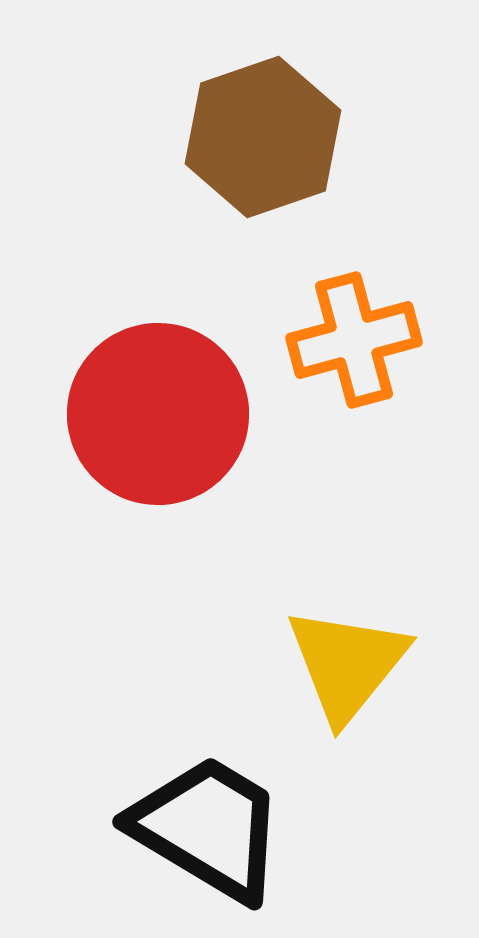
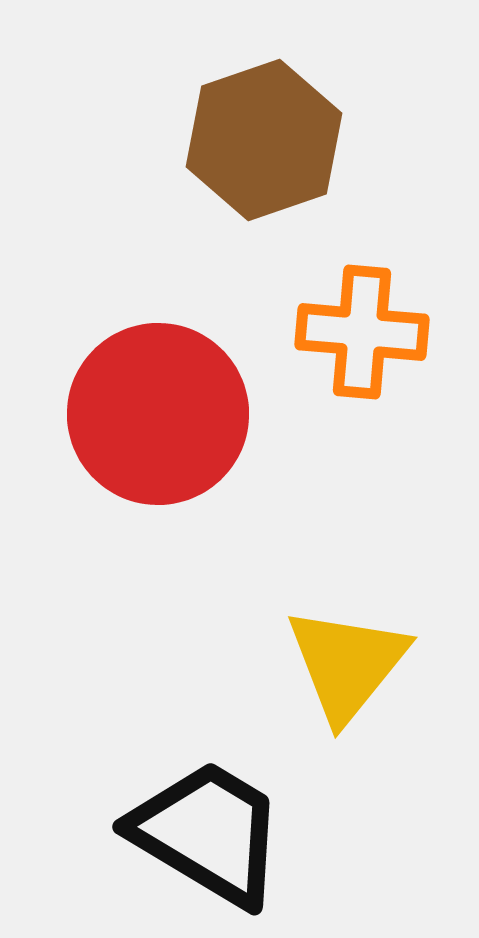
brown hexagon: moved 1 px right, 3 px down
orange cross: moved 8 px right, 8 px up; rotated 20 degrees clockwise
black trapezoid: moved 5 px down
